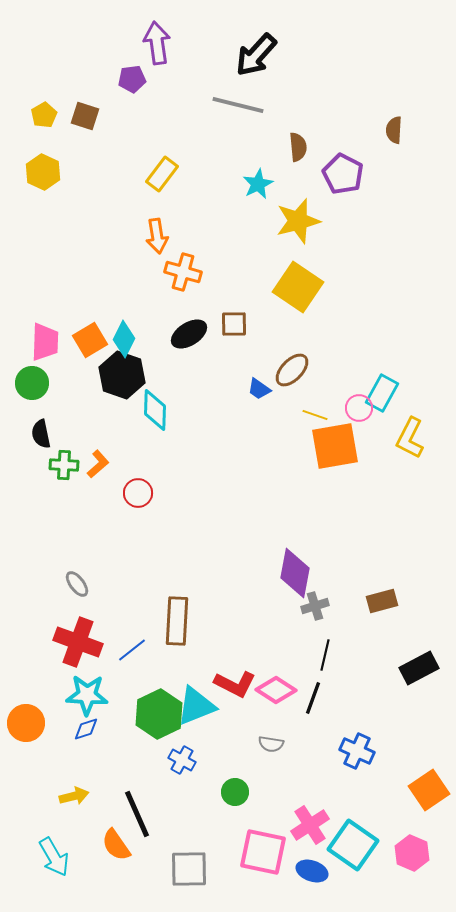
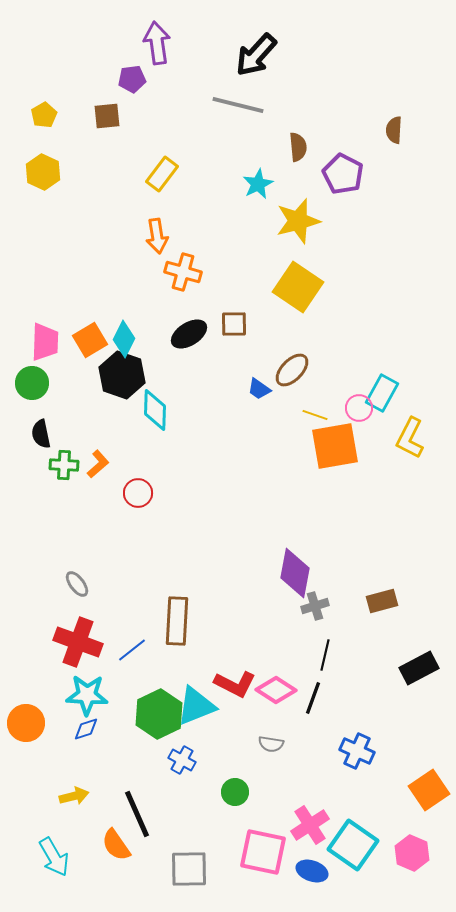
brown square at (85, 116): moved 22 px right; rotated 24 degrees counterclockwise
